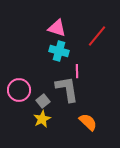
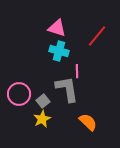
pink circle: moved 4 px down
